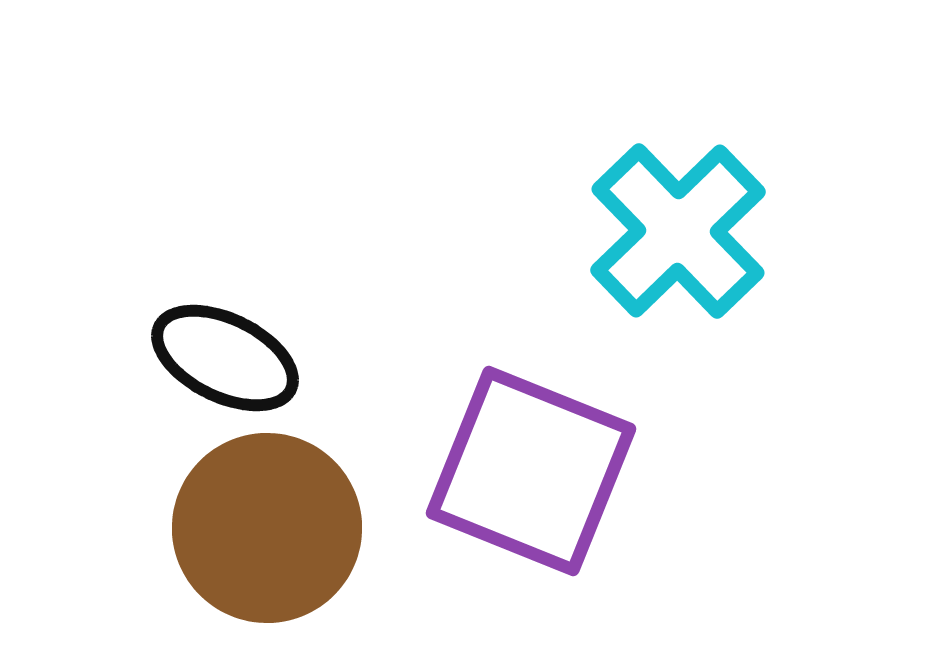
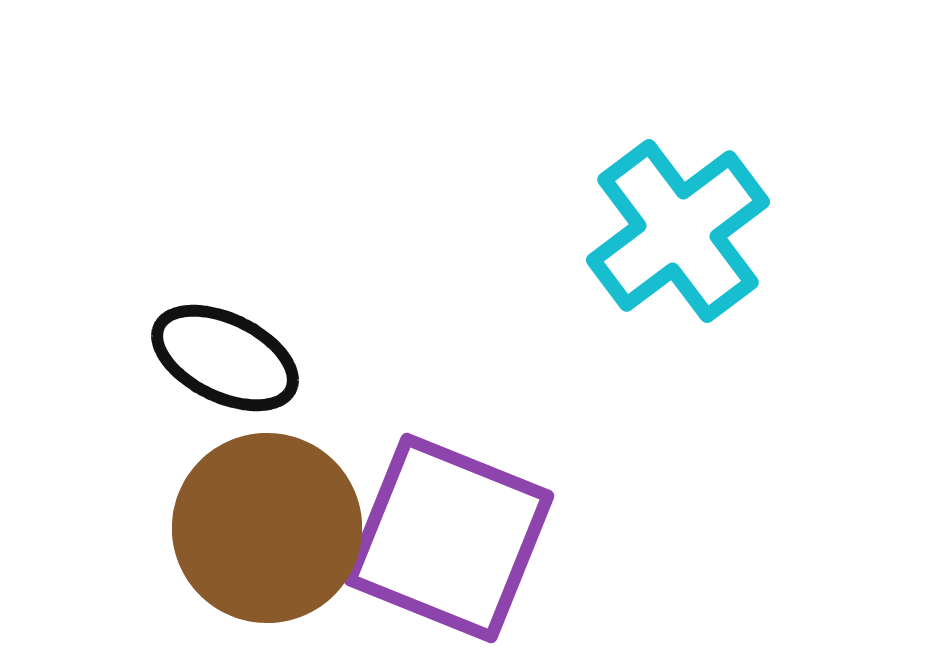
cyan cross: rotated 7 degrees clockwise
purple square: moved 82 px left, 67 px down
